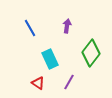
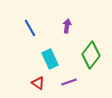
green diamond: moved 2 px down
purple line: rotated 42 degrees clockwise
